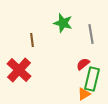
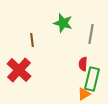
gray line: rotated 18 degrees clockwise
red semicircle: rotated 48 degrees counterclockwise
